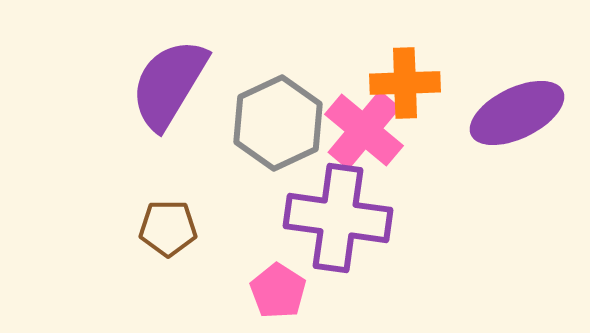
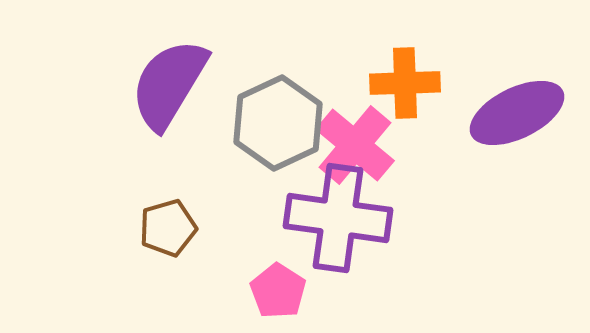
pink cross: moved 9 px left, 15 px down
brown pentagon: rotated 16 degrees counterclockwise
